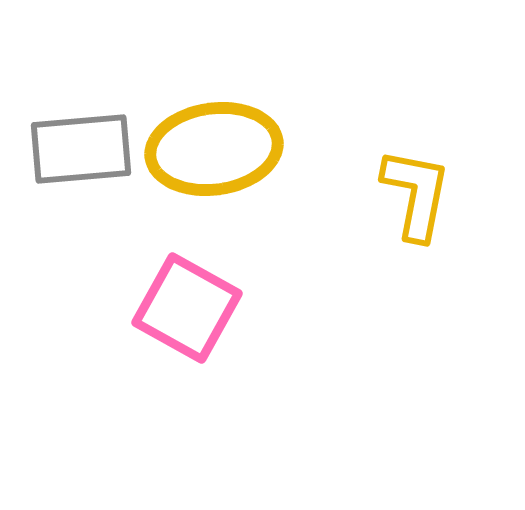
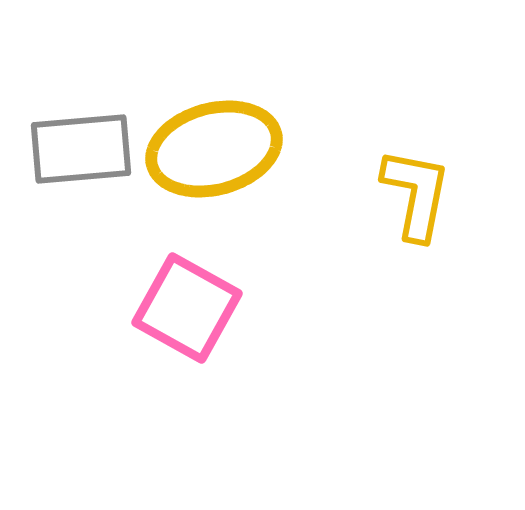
yellow ellipse: rotated 7 degrees counterclockwise
